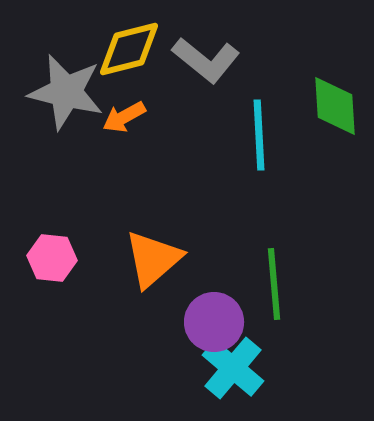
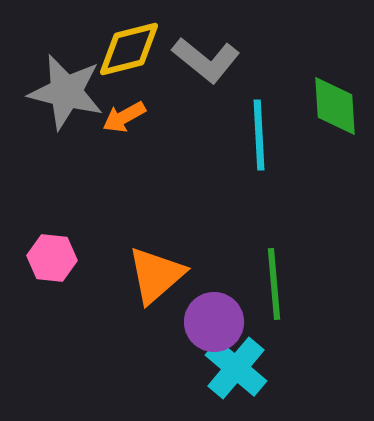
orange triangle: moved 3 px right, 16 px down
cyan cross: moved 3 px right
